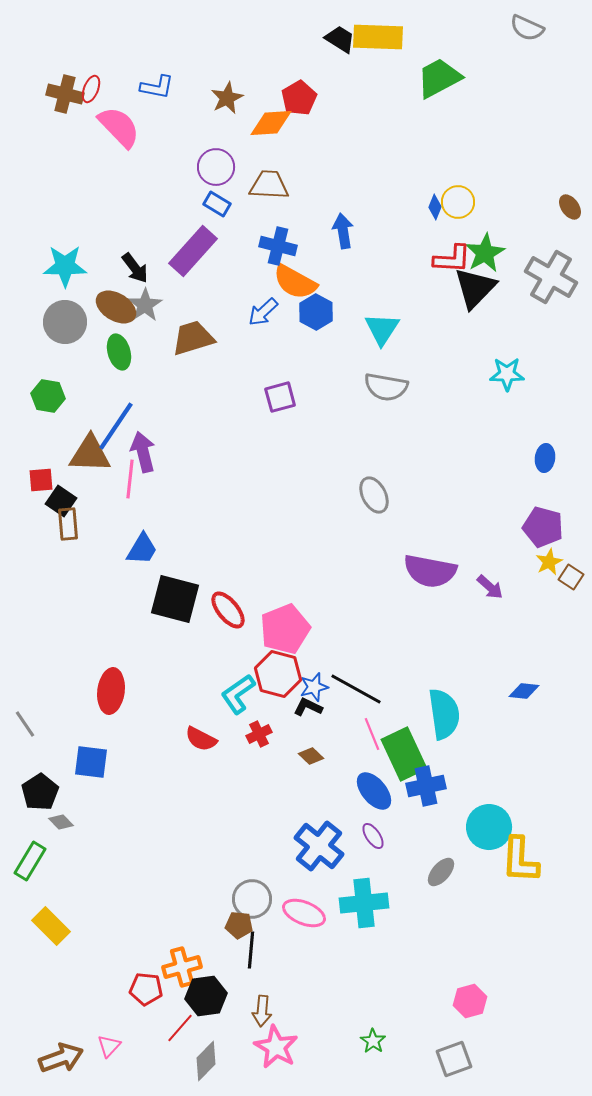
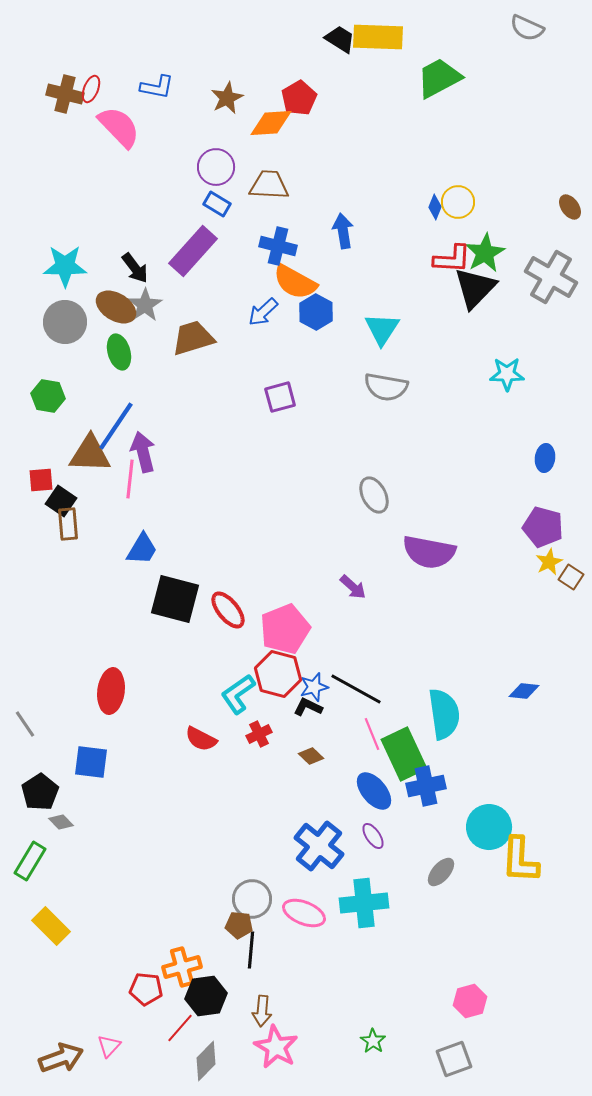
purple semicircle at (430, 571): moved 1 px left, 19 px up
purple arrow at (490, 587): moved 137 px left
